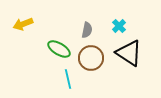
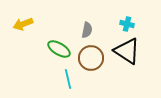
cyan cross: moved 8 px right, 2 px up; rotated 32 degrees counterclockwise
black triangle: moved 2 px left, 2 px up
